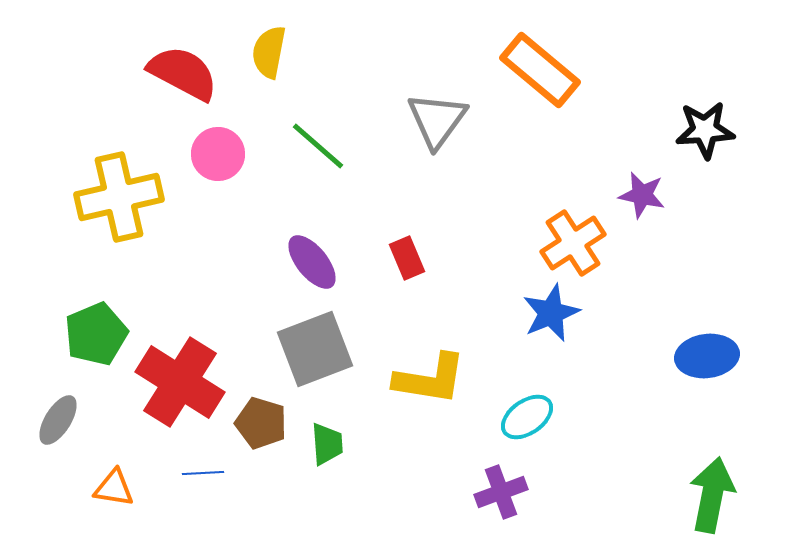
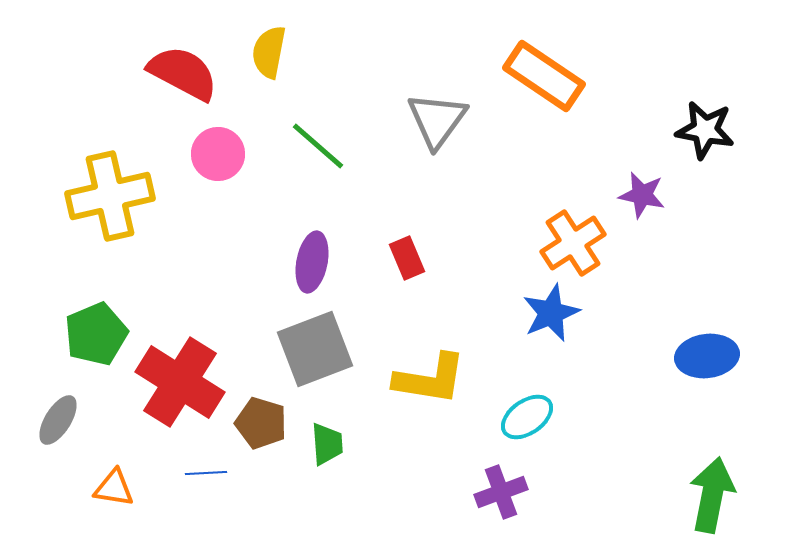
orange rectangle: moved 4 px right, 6 px down; rotated 6 degrees counterclockwise
black star: rotated 14 degrees clockwise
yellow cross: moved 9 px left, 1 px up
purple ellipse: rotated 50 degrees clockwise
blue line: moved 3 px right
